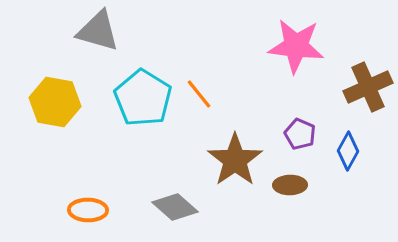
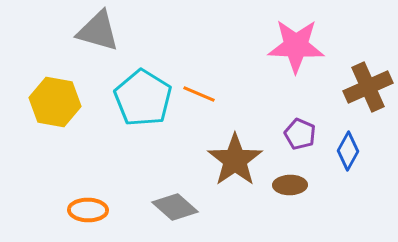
pink star: rotated 4 degrees counterclockwise
orange line: rotated 28 degrees counterclockwise
